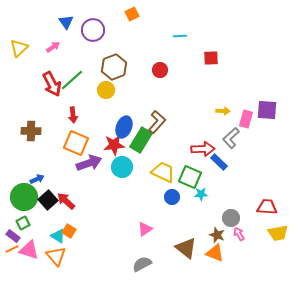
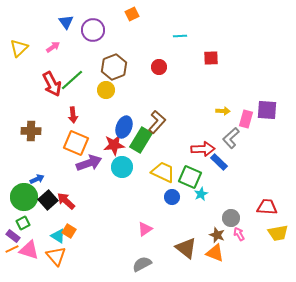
red circle at (160, 70): moved 1 px left, 3 px up
cyan star at (201, 194): rotated 24 degrees counterclockwise
